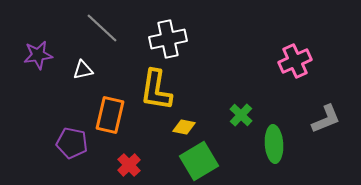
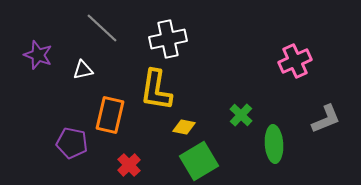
purple star: rotated 28 degrees clockwise
